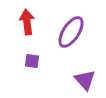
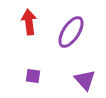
red arrow: moved 2 px right
purple square: moved 1 px right, 15 px down
